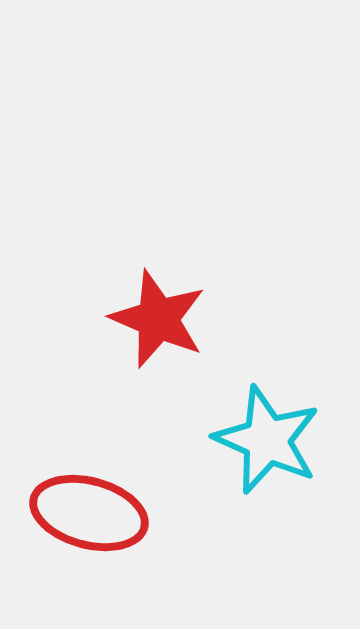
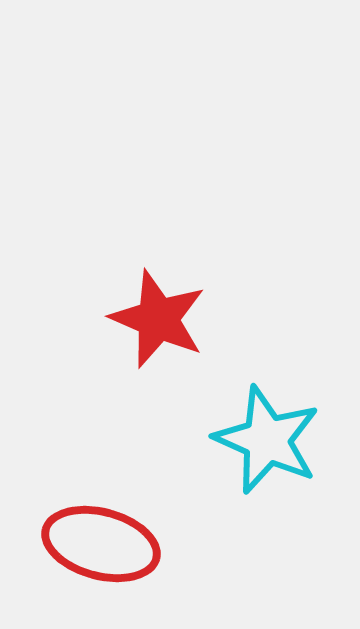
red ellipse: moved 12 px right, 31 px down
